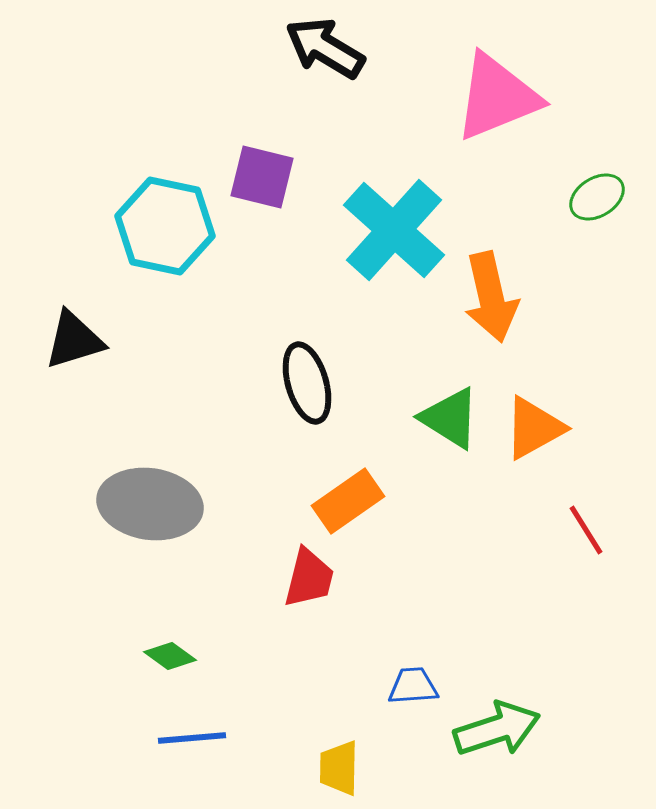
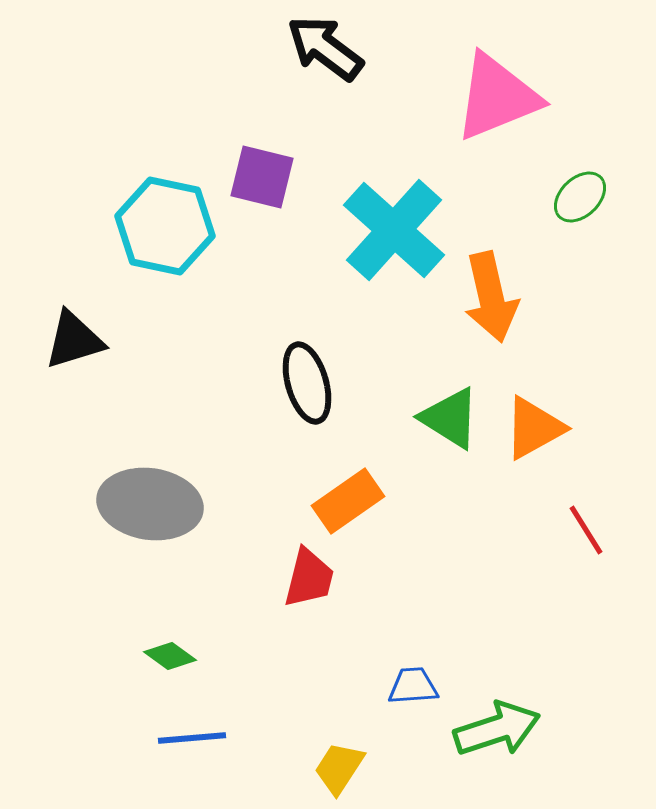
black arrow: rotated 6 degrees clockwise
green ellipse: moved 17 px left; rotated 12 degrees counterclockwise
yellow trapezoid: rotated 32 degrees clockwise
